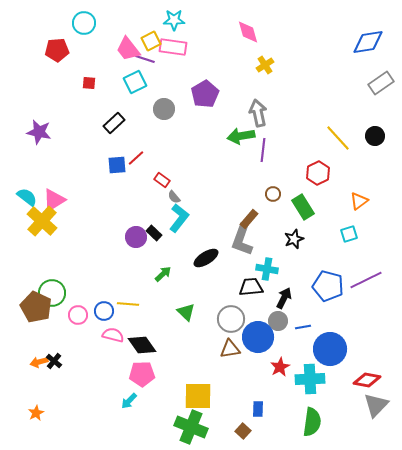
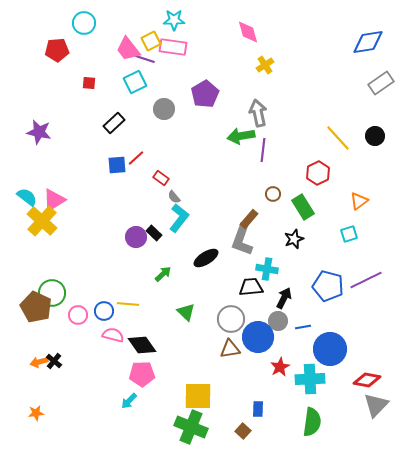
red rectangle at (162, 180): moved 1 px left, 2 px up
orange star at (36, 413): rotated 21 degrees clockwise
